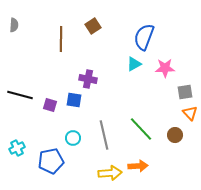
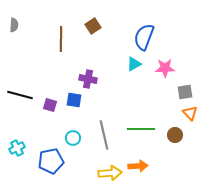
green line: rotated 48 degrees counterclockwise
